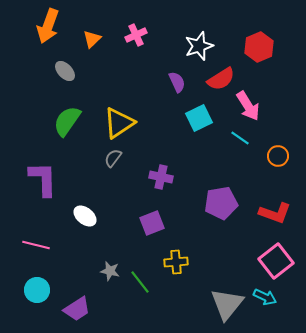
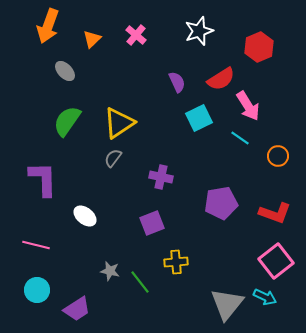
pink cross: rotated 25 degrees counterclockwise
white star: moved 15 px up
